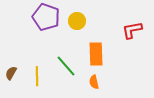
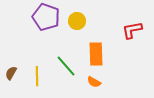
orange semicircle: rotated 48 degrees counterclockwise
